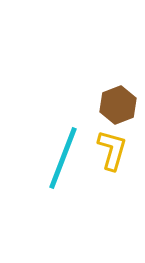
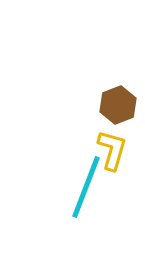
cyan line: moved 23 px right, 29 px down
